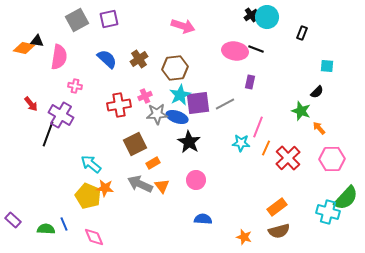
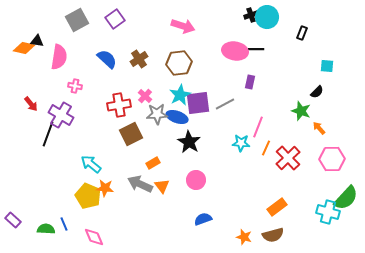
black cross at (251, 15): rotated 16 degrees clockwise
purple square at (109, 19): moved 6 px right; rotated 24 degrees counterclockwise
black line at (256, 49): rotated 21 degrees counterclockwise
brown hexagon at (175, 68): moved 4 px right, 5 px up
pink cross at (145, 96): rotated 24 degrees counterclockwise
brown square at (135, 144): moved 4 px left, 10 px up
blue semicircle at (203, 219): rotated 24 degrees counterclockwise
brown semicircle at (279, 231): moved 6 px left, 4 px down
